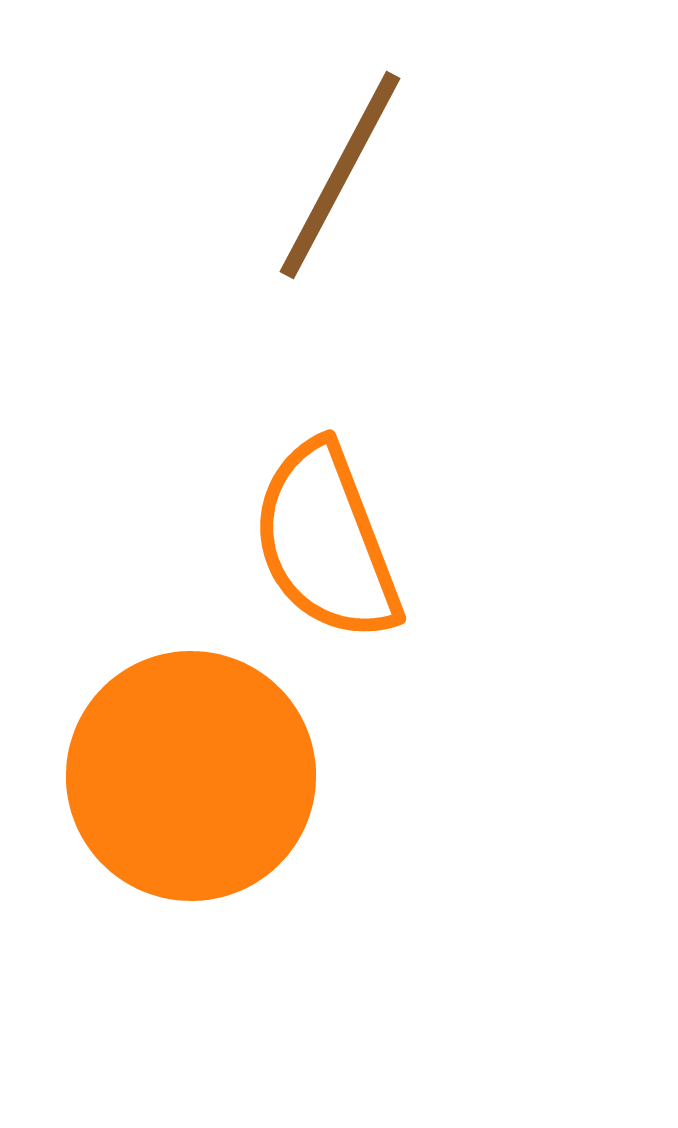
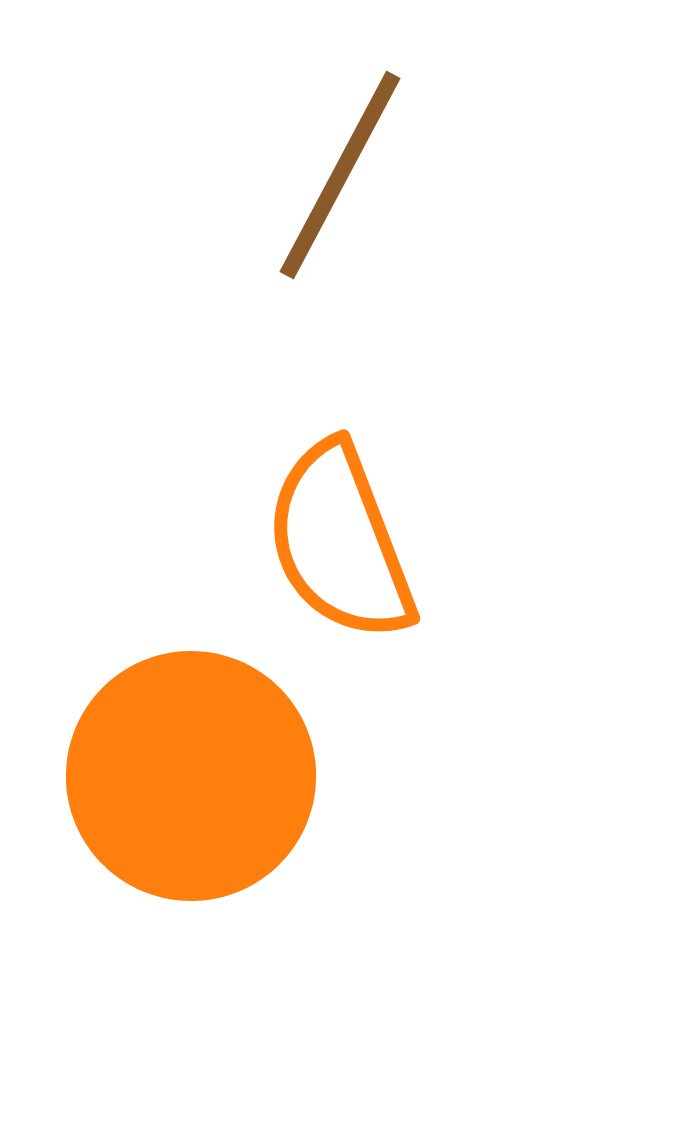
orange semicircle: moved 14 px right
